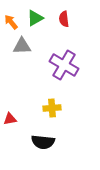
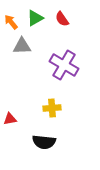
red semicircle: moved 2 px left; rotated 28 degrees counterclockwise
black semicircle: moved 1 px right
